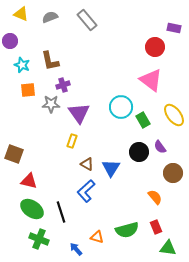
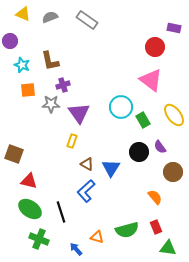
yellow triangle: moved 2 px right
gray rectangle: rotated 15 degrees counterclockwise
brown circle: moved 1 px up
green ellipse: moved 2 px left
